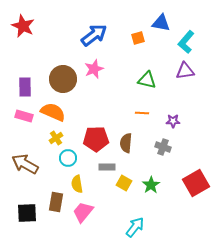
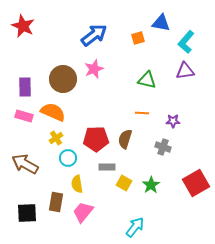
brown semicircle: moved 1 px left, 4 px up; rotated 12 degrees clockwise
